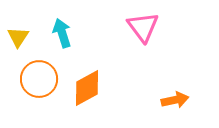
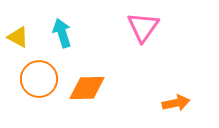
pink triangle: rotated 12 degrees clockwise
yellow triangle: rotated 35 degrees counterclockwise
orange diamond: rotated 27 degrees clockwise
orange arrow: moved 1 px right, 3 px down
